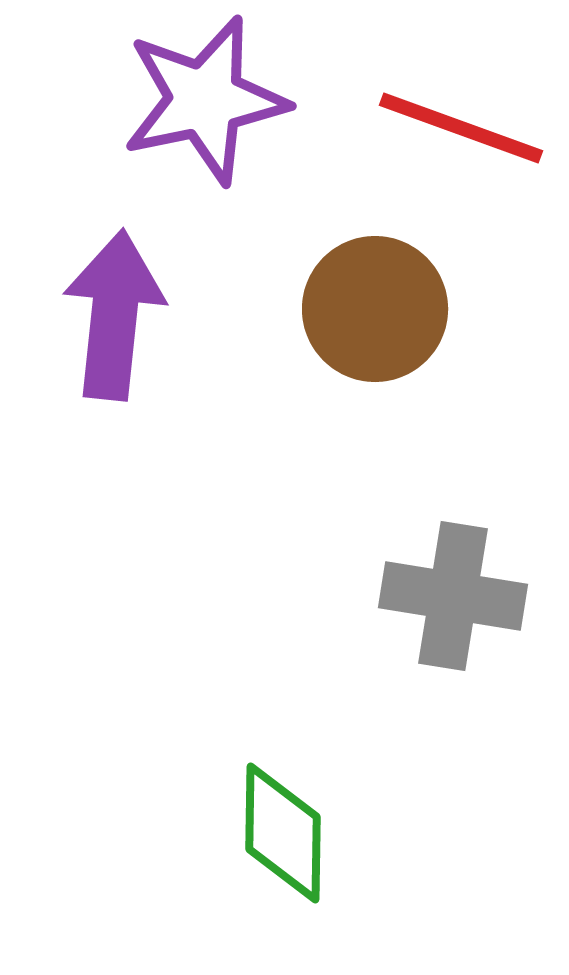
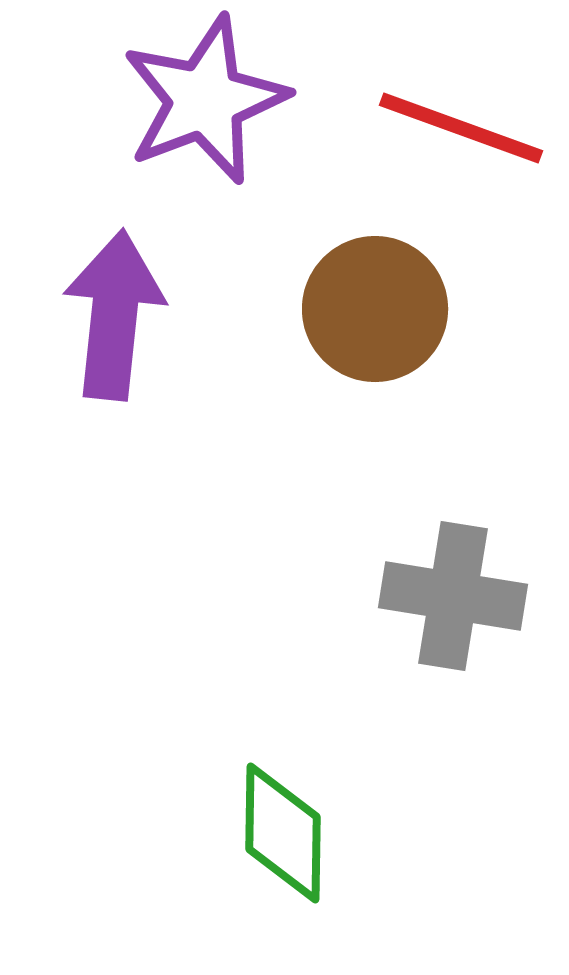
purple star: rotated 9 degrees counterclockwise
